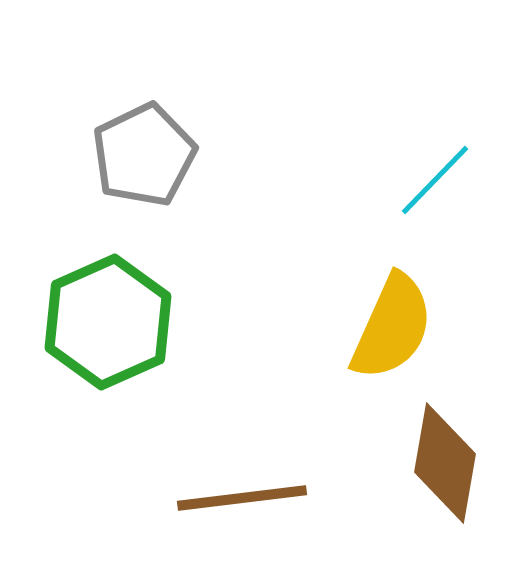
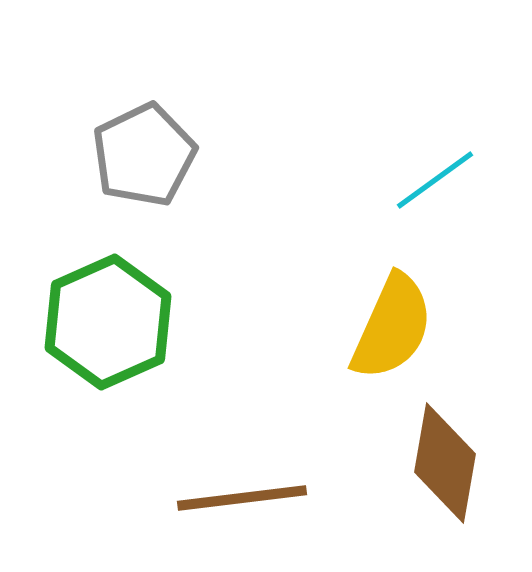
cyan line: rotated 10 degrees clockwise
